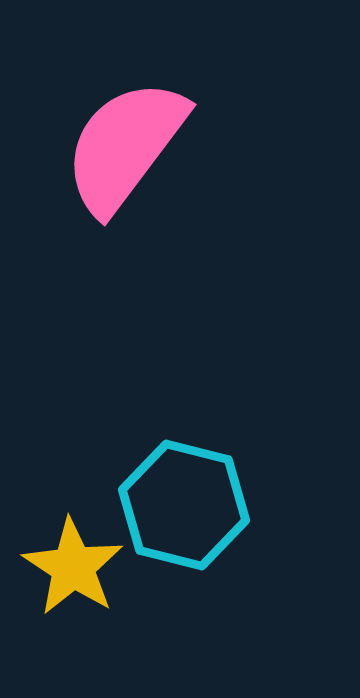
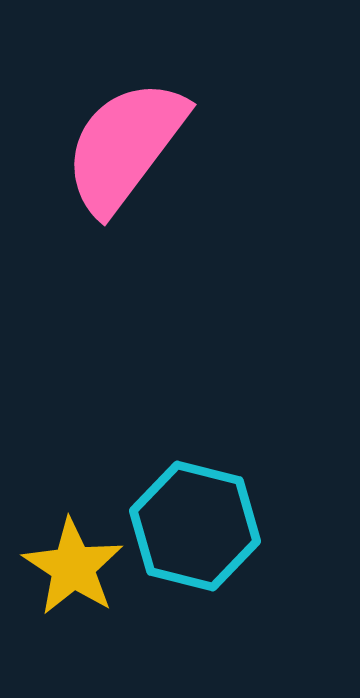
cyan hexagon: moved 11 px right, 21 px down
